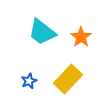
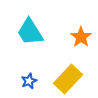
cyan trapezoid: moved 12 px left; rotated 20 degrees clockwise
